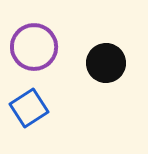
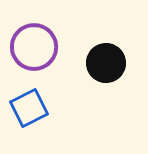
blue square: rotated 6 degrees clockwise
